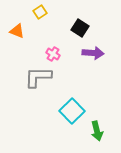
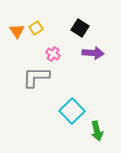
yellow square: moved 4 px left, 16 px down
orange triangle: rotated 35 degrees clockwise
gray L-shape: moved 2 px left
